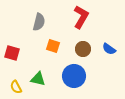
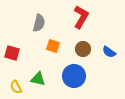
gray semicircle: moved 1 px down
blue semicircle: moved 3 px down
